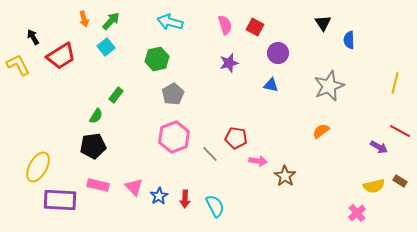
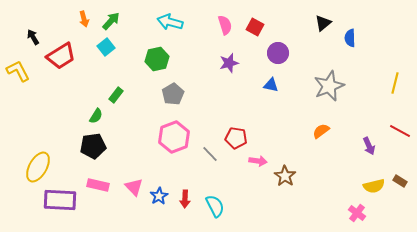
black triangle: rotated 24 degrees clockwise
blue semicircle: moved 1 px right, 2 px up
yellow L-shape: moved 6 px down
purple arrow: moved 10 px left, 1 px up; rotated 36 degrees clockwise
pink cross: rotated 12 degrees counterclockwise
